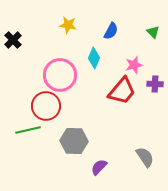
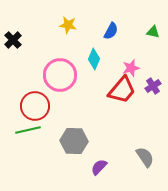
green triangle: rotated 32 degrees counterclockwise
cyan diamond: moved 1 px down
pink star: moved 3 px left, 3 px down
purple cross: moved 2 px left, 2 px down; rotated 35 degrees counterclockwise
red trapezoid: moved 1 px up
red circle: moved 11 px left
